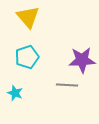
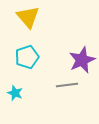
purple star: rotated 20 degrees counterclockwise
gray line: rotated 10 degrees counterclockwise
